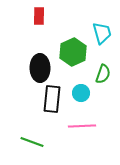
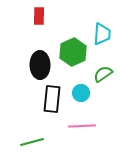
cyan trapezoid: moved 1 px down; rotated 20 degrees clockwise
black ellipse: moved 3 px up
green semicircle: rotated 144 degrees counterclockwise
green line: rotated 35 degrees counterclockwise
